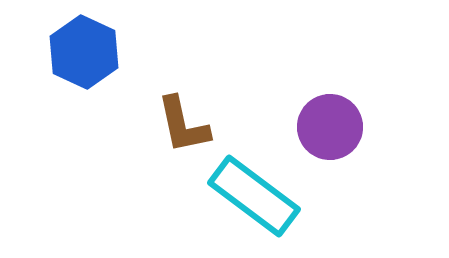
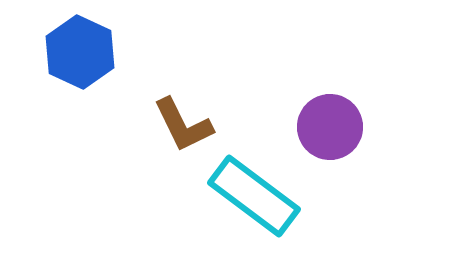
blue hexagon: moved 4 px left
brown L-shape: rotated 14 degrees counterclockwise
